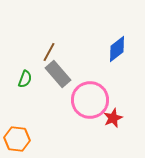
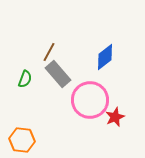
blue diamond: moved 12 px left, 8 px down
red star: moved 2 px right, 1 px up
orange hexagon: moved 5 px right, 1 px down
